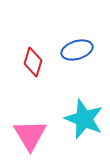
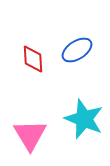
blue ellipse: rotated 16 degrees counterclockwise
red diamond: moved 3 px up; rotated 20 degrees counterclockwise
